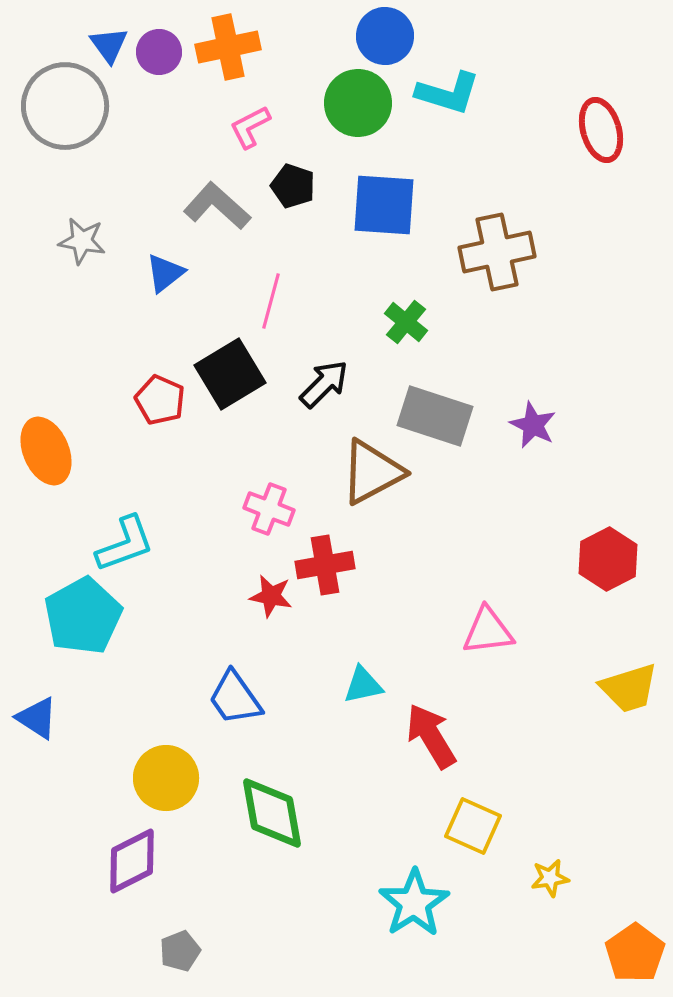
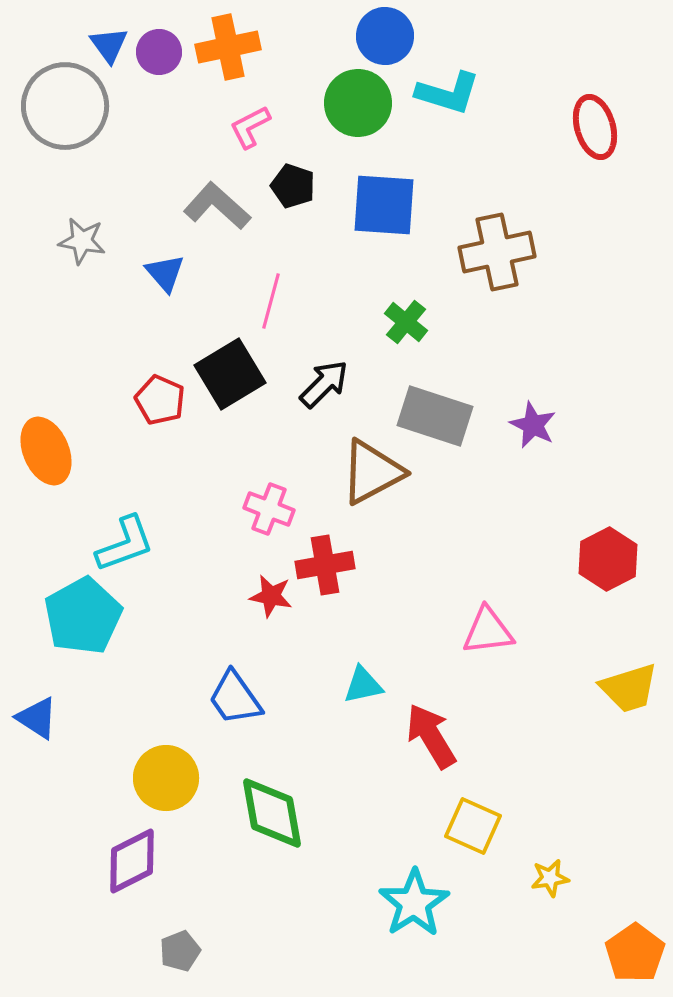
red ellipse at (601, 130): moved 6 px left, 3 px up
blue triangle at (165, 273): rotated 33 degrees counterclockwise
